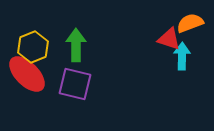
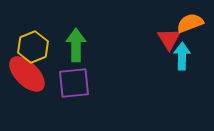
red triangle: rotated 40 degrees clockwise
purple square: moved 1 px left, 1 px up; rotated 20 degrees counterclockwise
